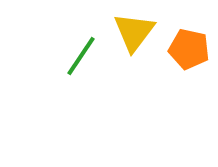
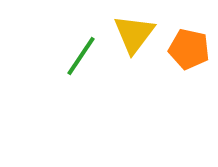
yellow triangle: moved 2 px down
